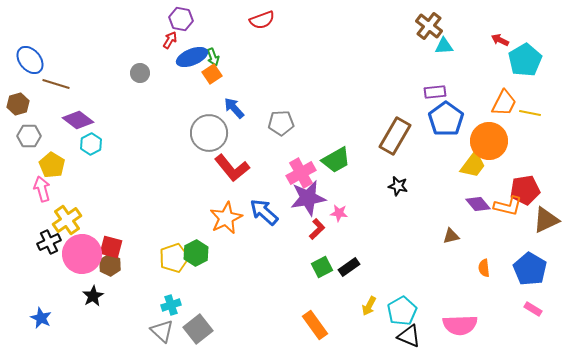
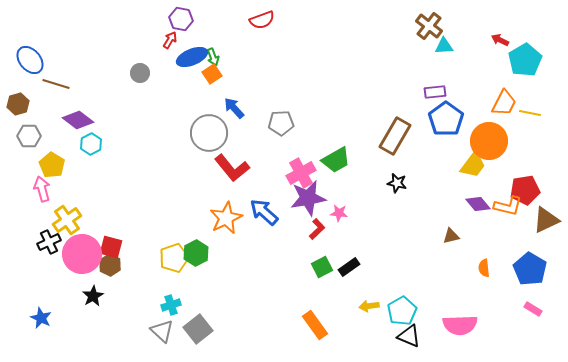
black star at (398, 186): moved 1 px left, 3 px up
yellow arrow at (369, 306): rotated 54 degrees clockwise
